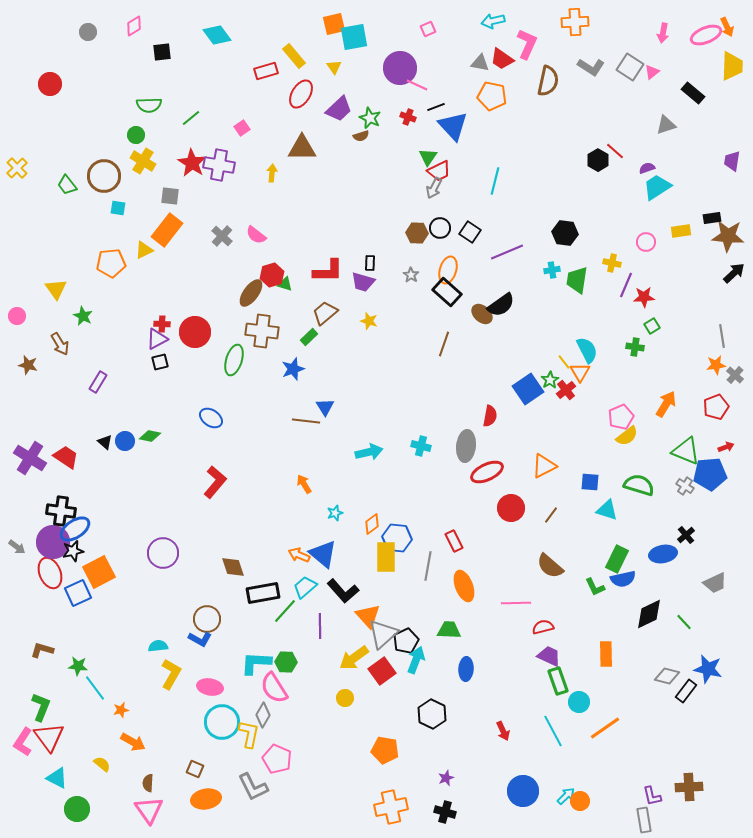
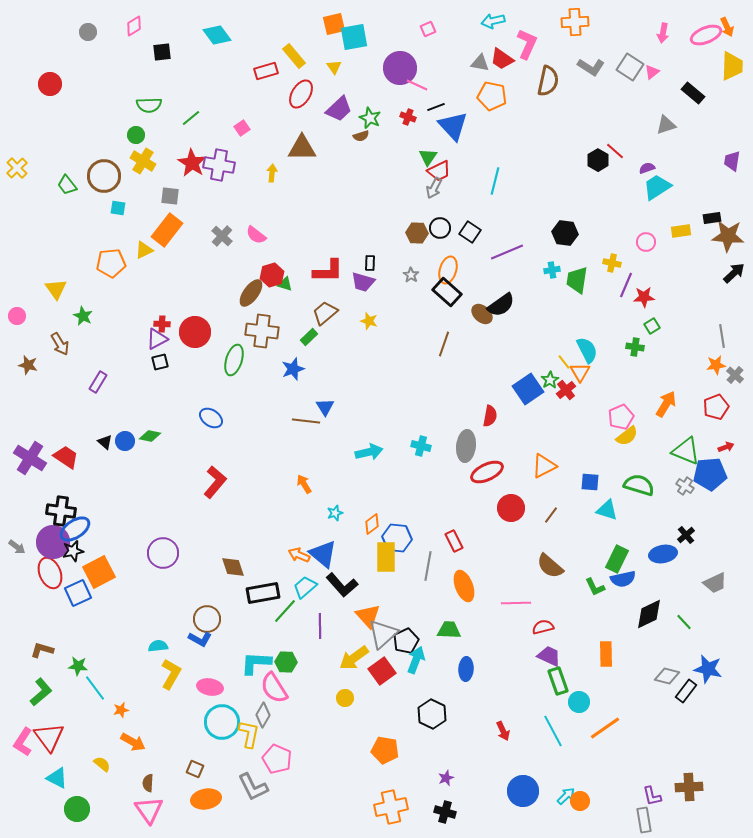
black L-shape at (343, 591): moved 1 px left, 6 px up
green L-shape at (41, 707): moved 15 px up; rotated 28 degrees clockwise
